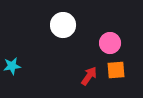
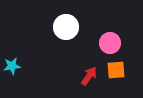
white circle: moved 3 px right, 2 px down
